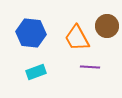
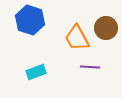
brown circle: moved 1 px left, 2 px down
blue hexagon: moved 1 px left, 13 px up; rotated 12 degrees clockwise
